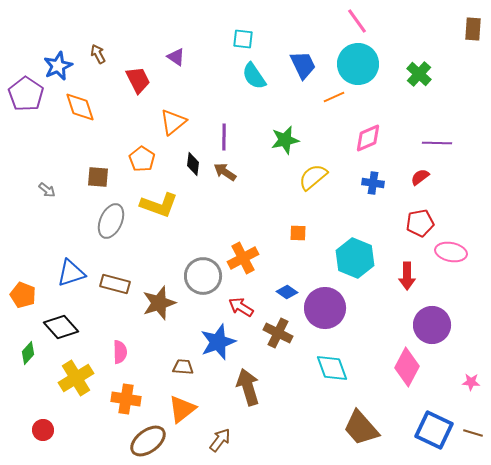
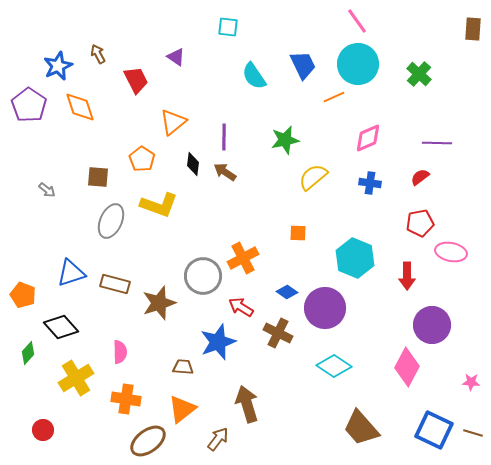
cyan square at (243, 39): moved 15 px left, 12 px up
red trapezoid at (138, 80): moved 2 px left
purple pentagon at (26, 94): moved 3 px right, 11 px down
blue cross at (373, 183): moved 3 px left
cyan diamond at (332, 368): moved 2 px right, 2 px up; rotated 36 degrees counterclockwise
brown arrow at (248, 387): moved 1 px left, 17 px down
brown arrow at (220, 440): moved 2 px left, 1 px up
